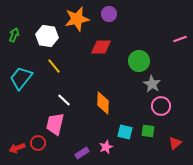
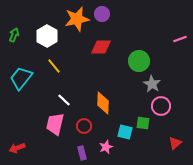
purple circle: moved 7 px left
white hexagon: rotated 20 degrees clockwise
green square: moved 5 px left, 8 px up
red circle: moved 46 px right, 17 px up
purple rectangle: rotated 72 degrees counterclockwise
